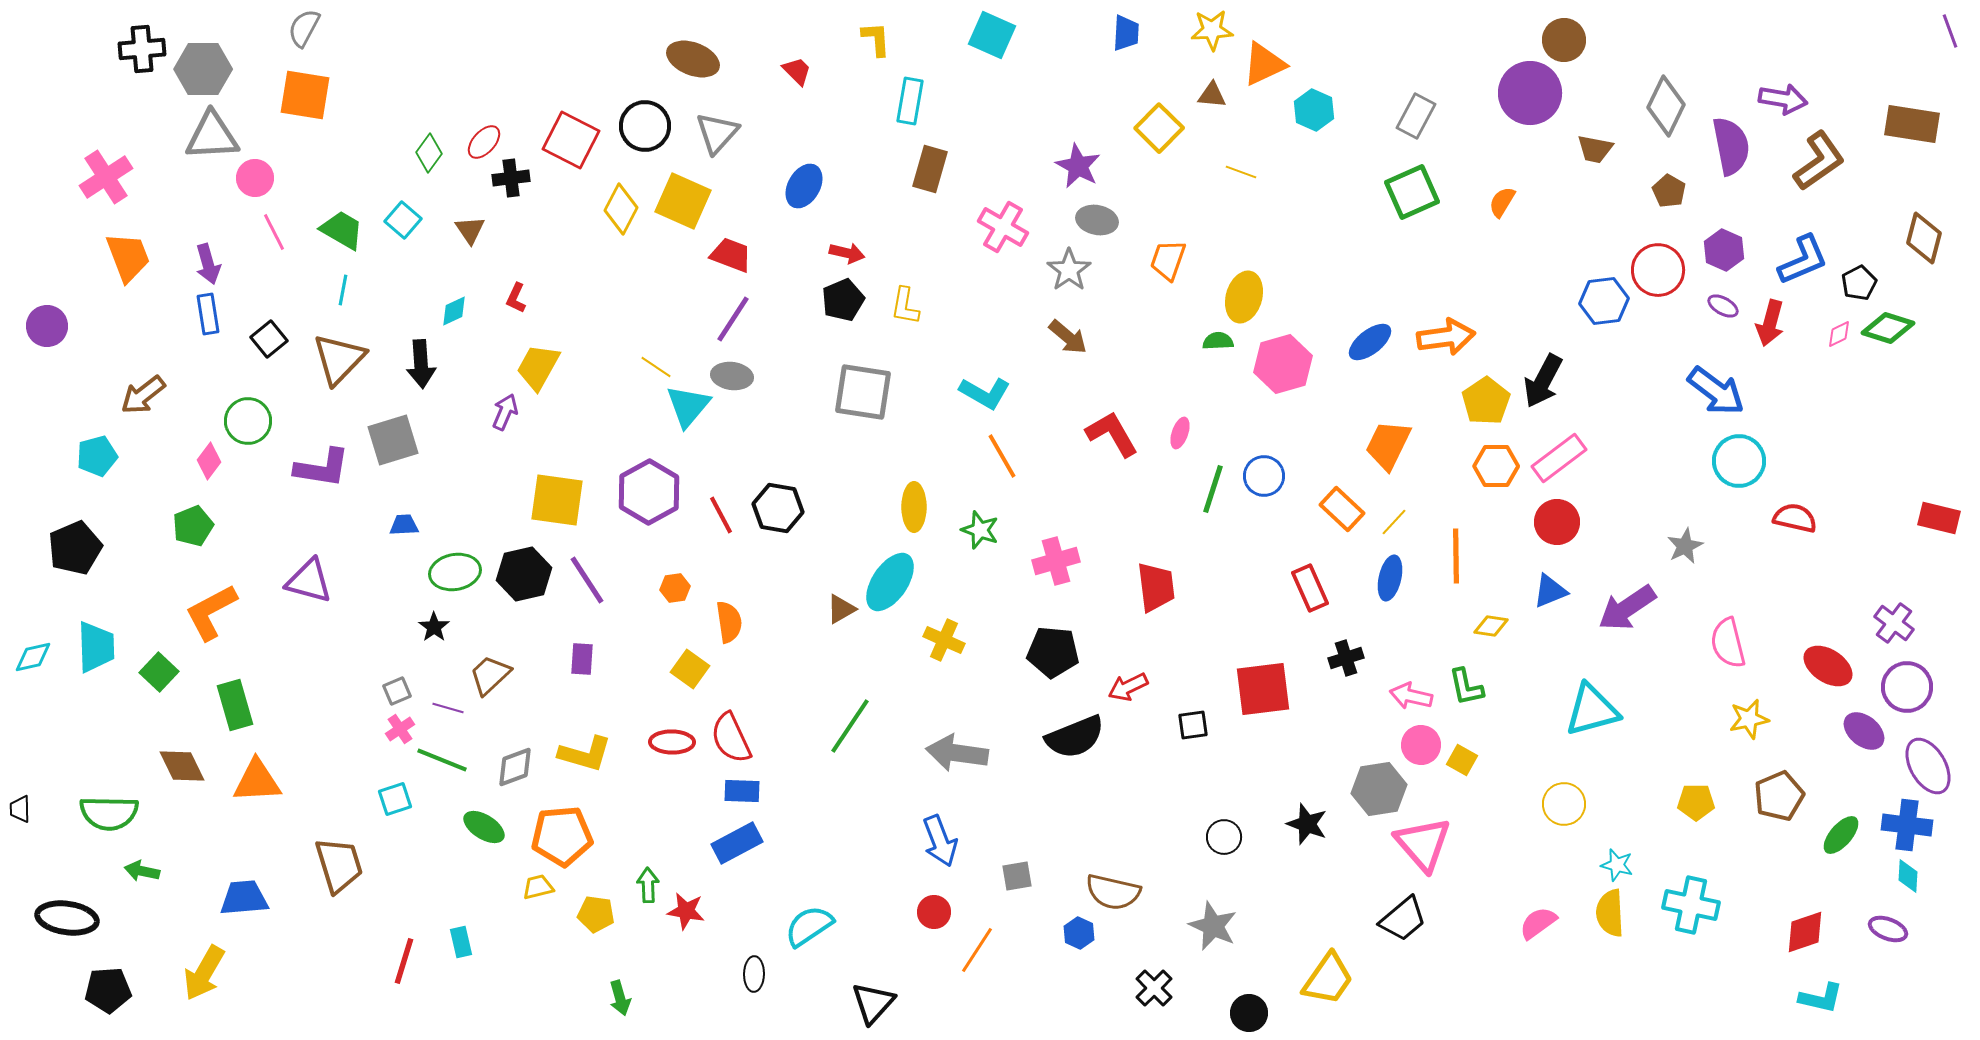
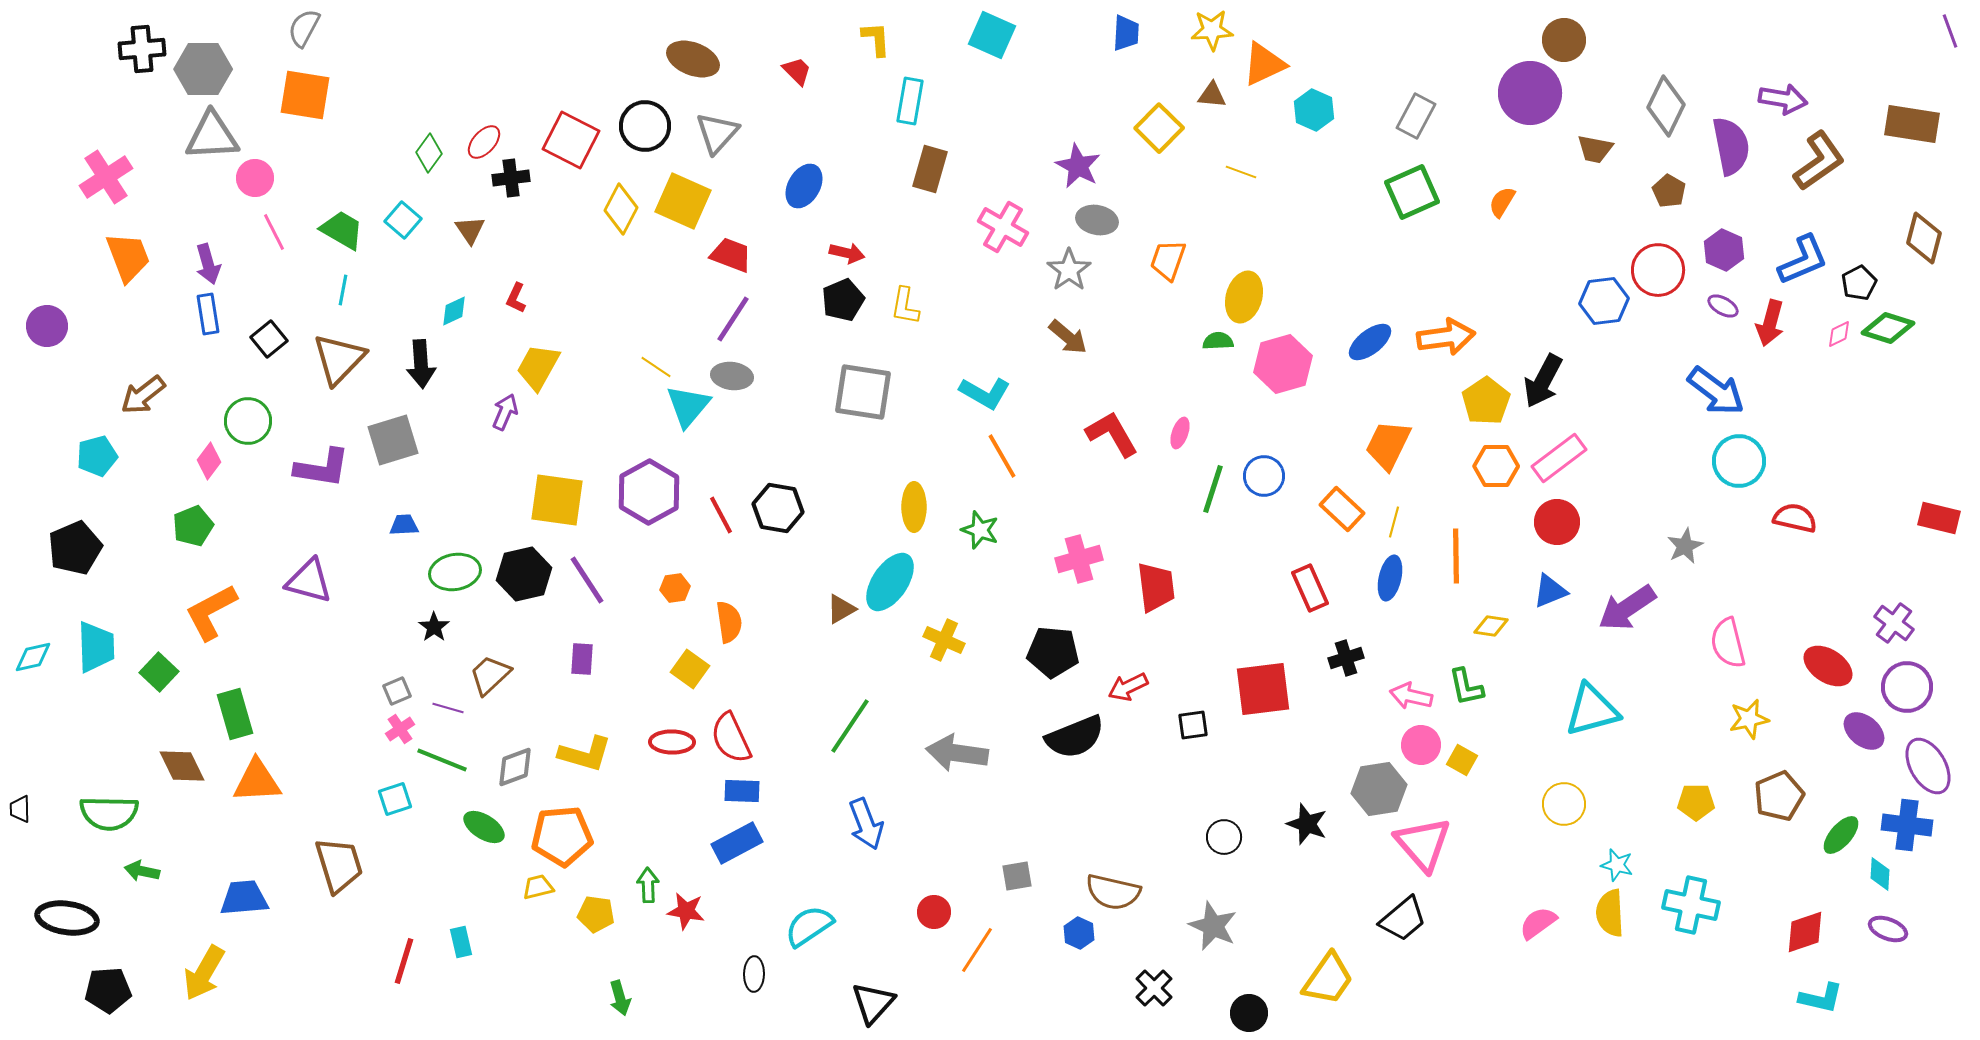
yellow line at (1394, 522): rotated 28 degrees counterclockwise
pink cross at (1056, 561): moved 23 px right, 2 px up
green rectangle at (235, 705): moved 9 px down
blue arrow at (940, 841): moved 74 px left, 17 px up
cyan diamond at (1908, 876): moved 28 px left, 2 px up
